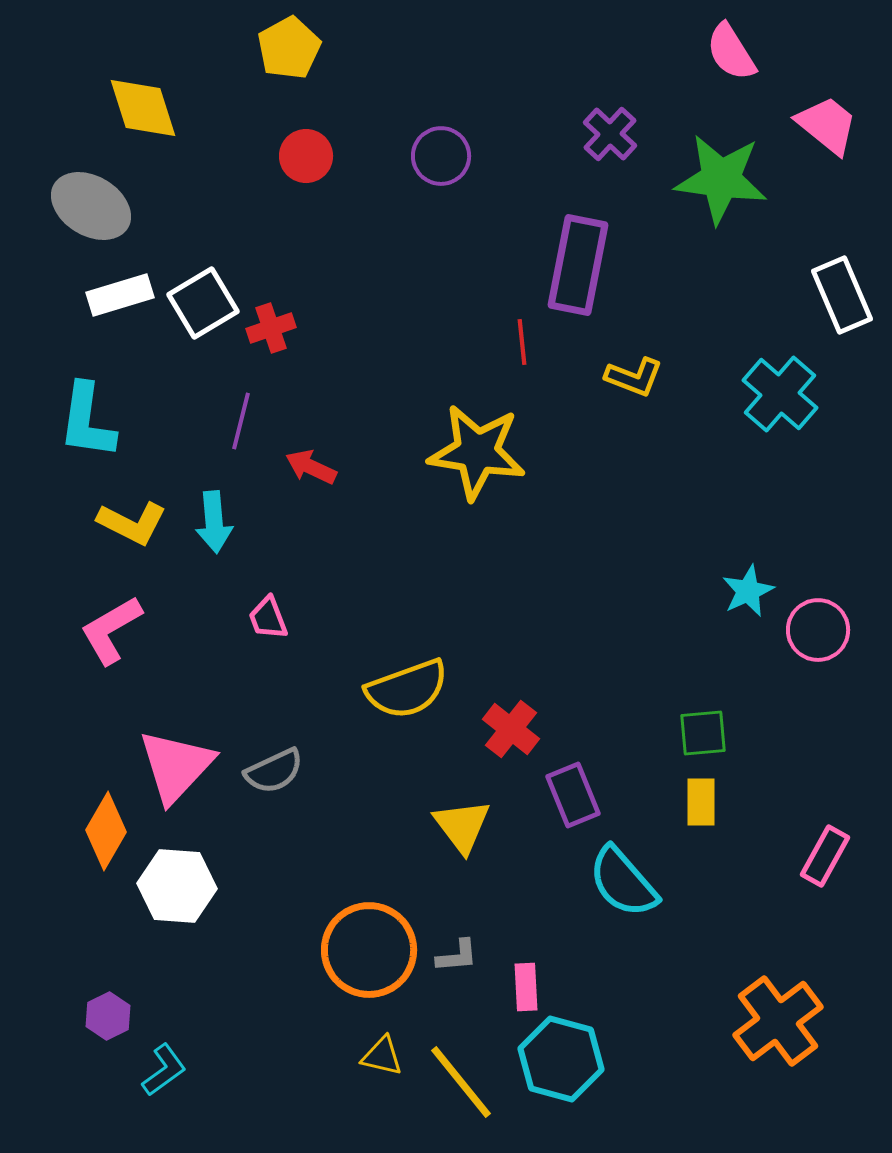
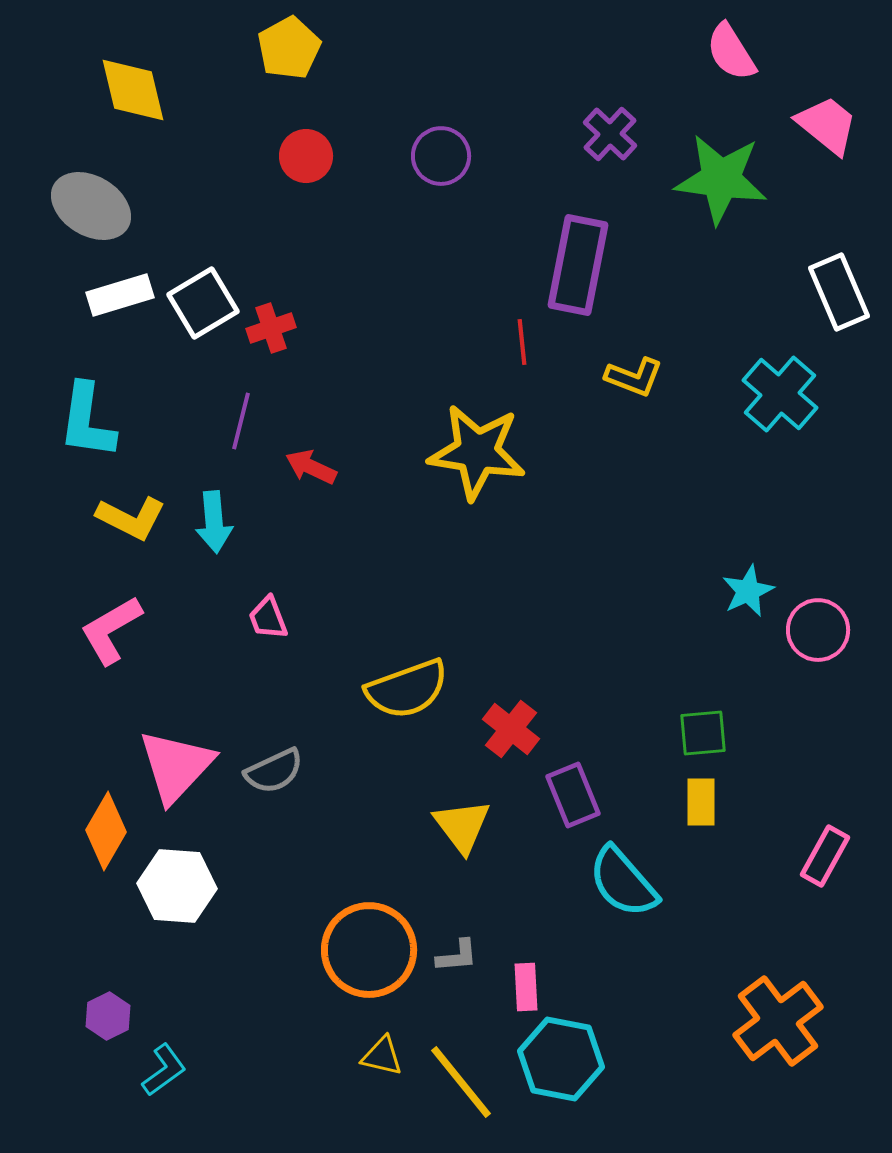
yellow diamond at (143, 108): moved 10 px left, 18 px up; rotated 4 degrees clockwise
white rectangle at (842, 295): moved 3 px left, 3 px up
yellow L-shape at (132, 523): moved 1 px left, 5 px up
cyan hexagon at (561, 1059): rotated 4 degrees counterclockwise
